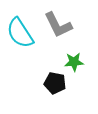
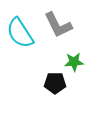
black pentagon: rotated 10 degrees counterclockwise
